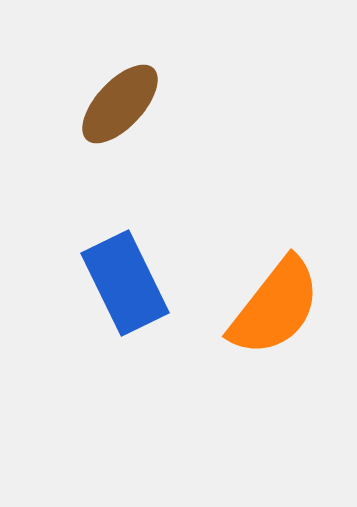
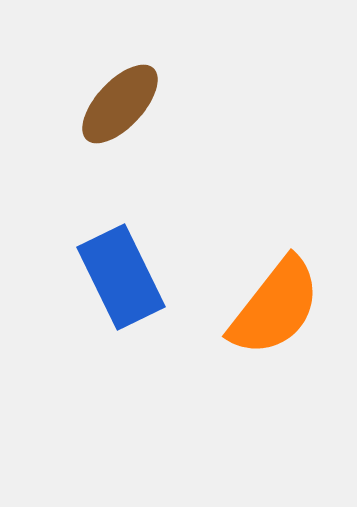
blue rectangle: moved 4 px left, 6 px up
